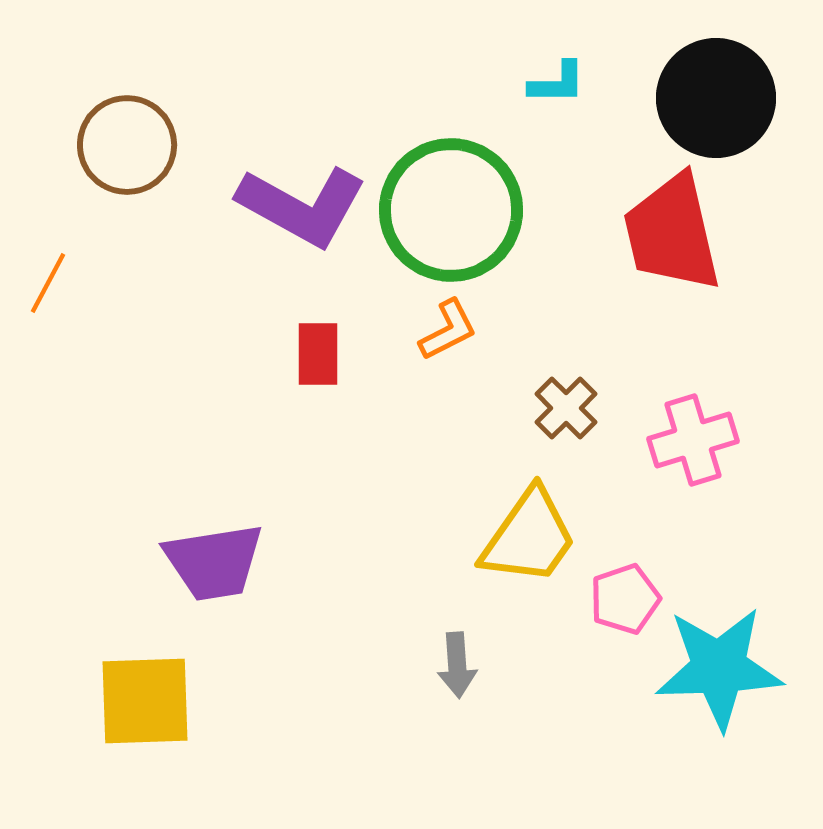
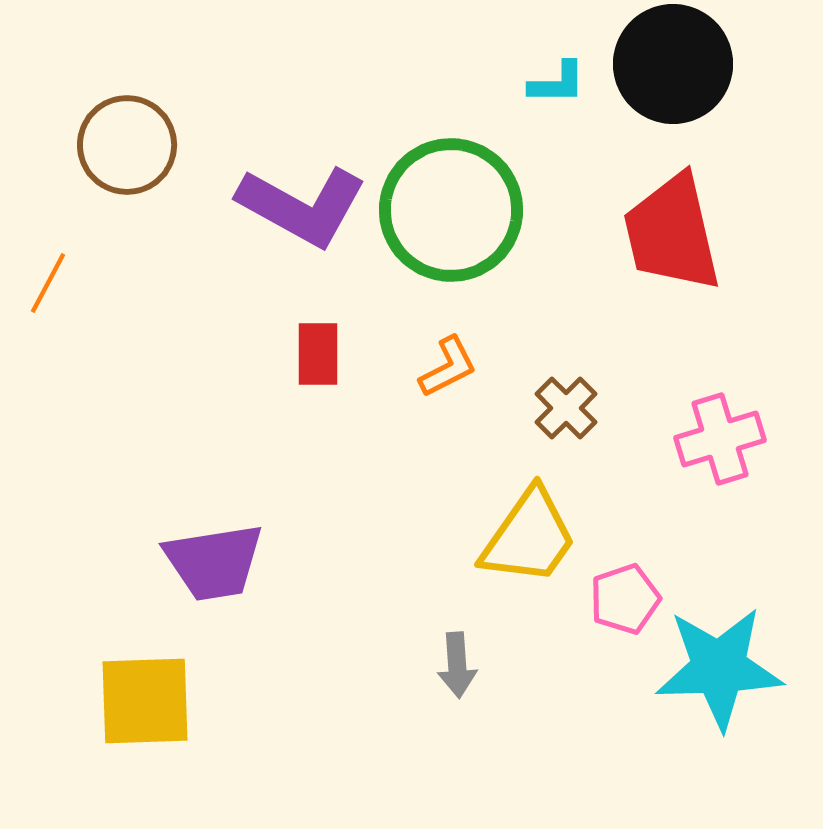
black circle: moved 43 px left, 34 px up
orange L-shape: moved 37 px down
pink cross: moved 27 px right, 1 px up
